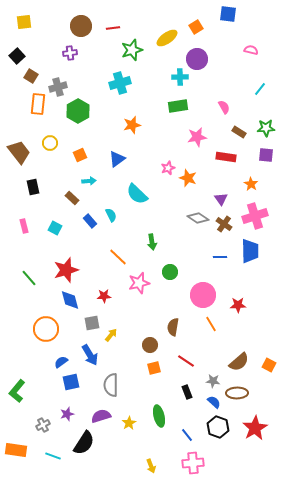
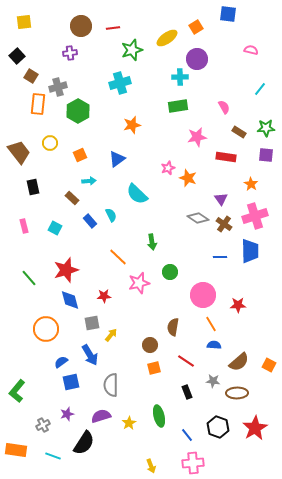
blue semicircle at (214, 402): moved 57 px up; rotated 40 degrees counterclockwise
